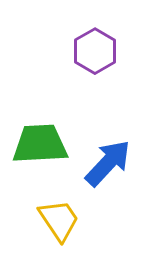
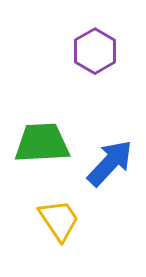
green trapezoid: moved 2 px right, 1 px up
blue arrow: moved 2 px right
